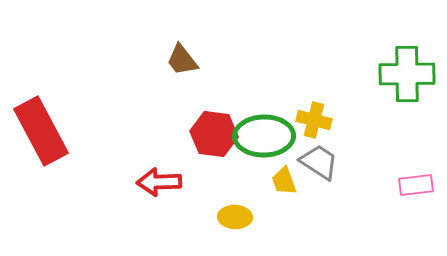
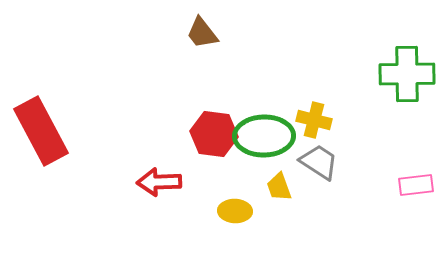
brown trapezoid: moved 20 px right, 27 px up
yellow trapezoid: moved 5 px left, 6 px down
yellow ellipse: moved 6 px up
